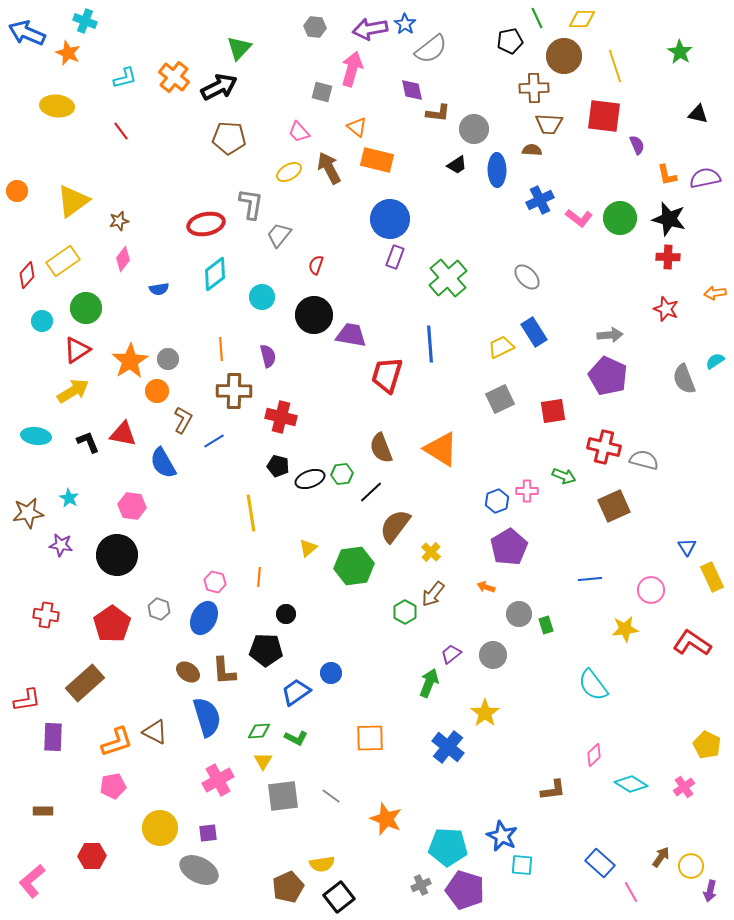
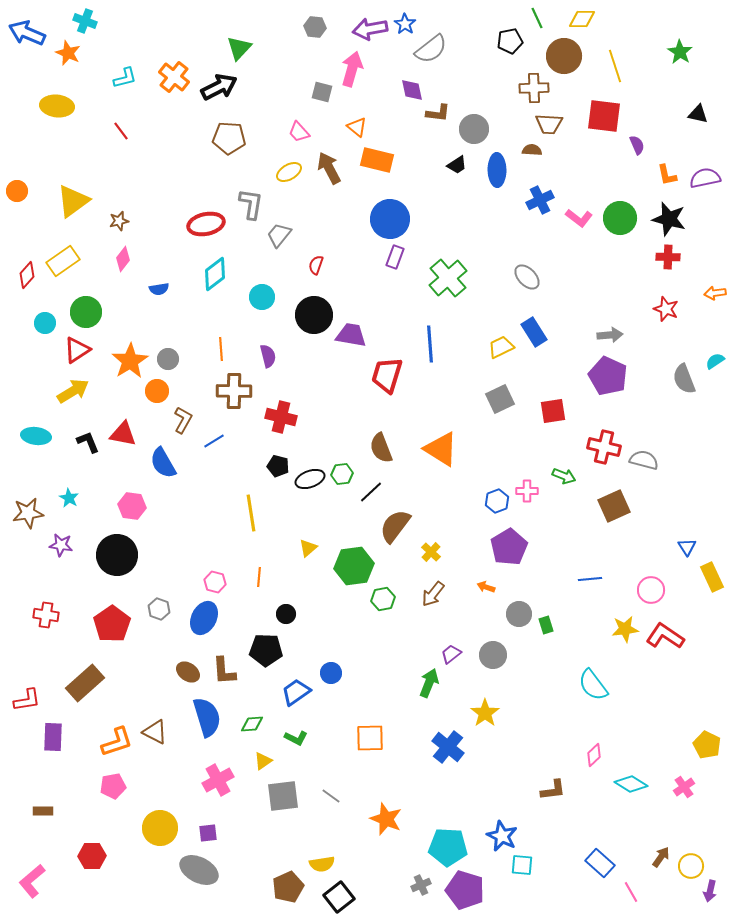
green circle at (86, 308): moved 4 px down
cyan circle at (42, 321): moved 3 px right, 2 px down
green hexagon at (405, 612): moved 22 px left, 13 px up; rotated 20 degrees clockwise
red L-shape at (692, 643): moved 27 px left, 7 px up
green diamond at (259, 731): moved 7 px left, 7 px up
yellow triangle at (263, 761): rotated 24 degrees clockwise
